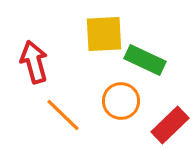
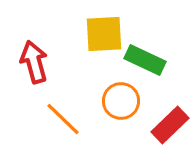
orange line: moved 4 px down
